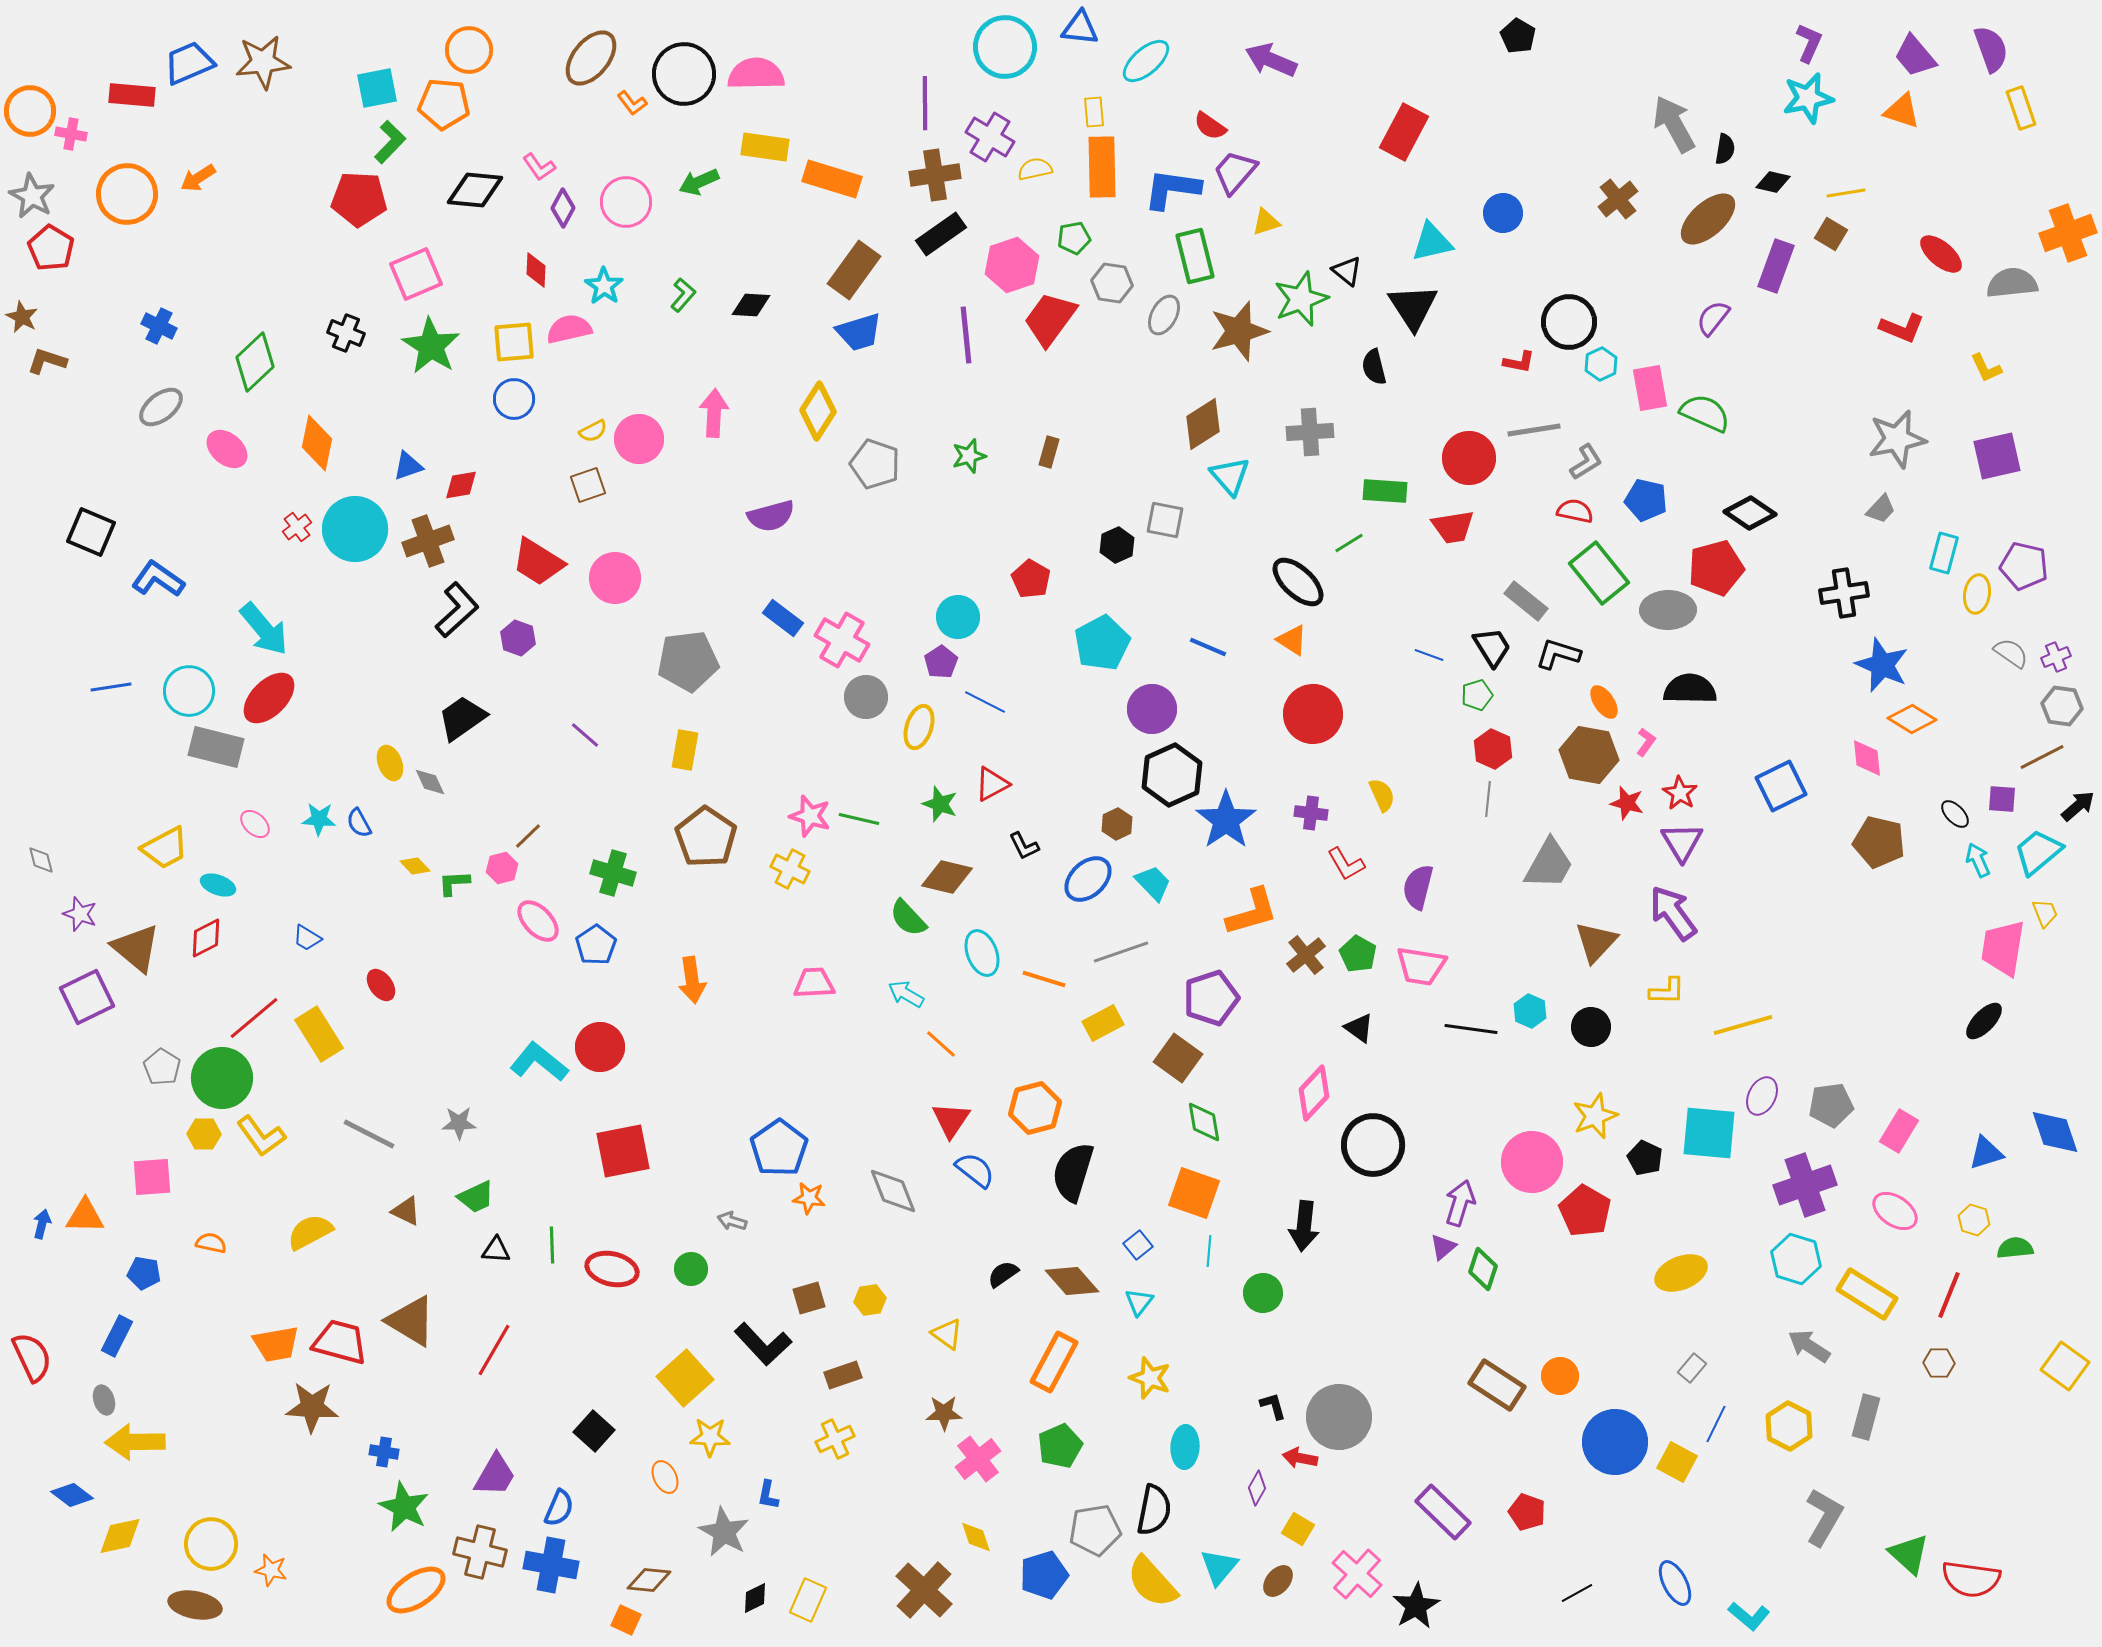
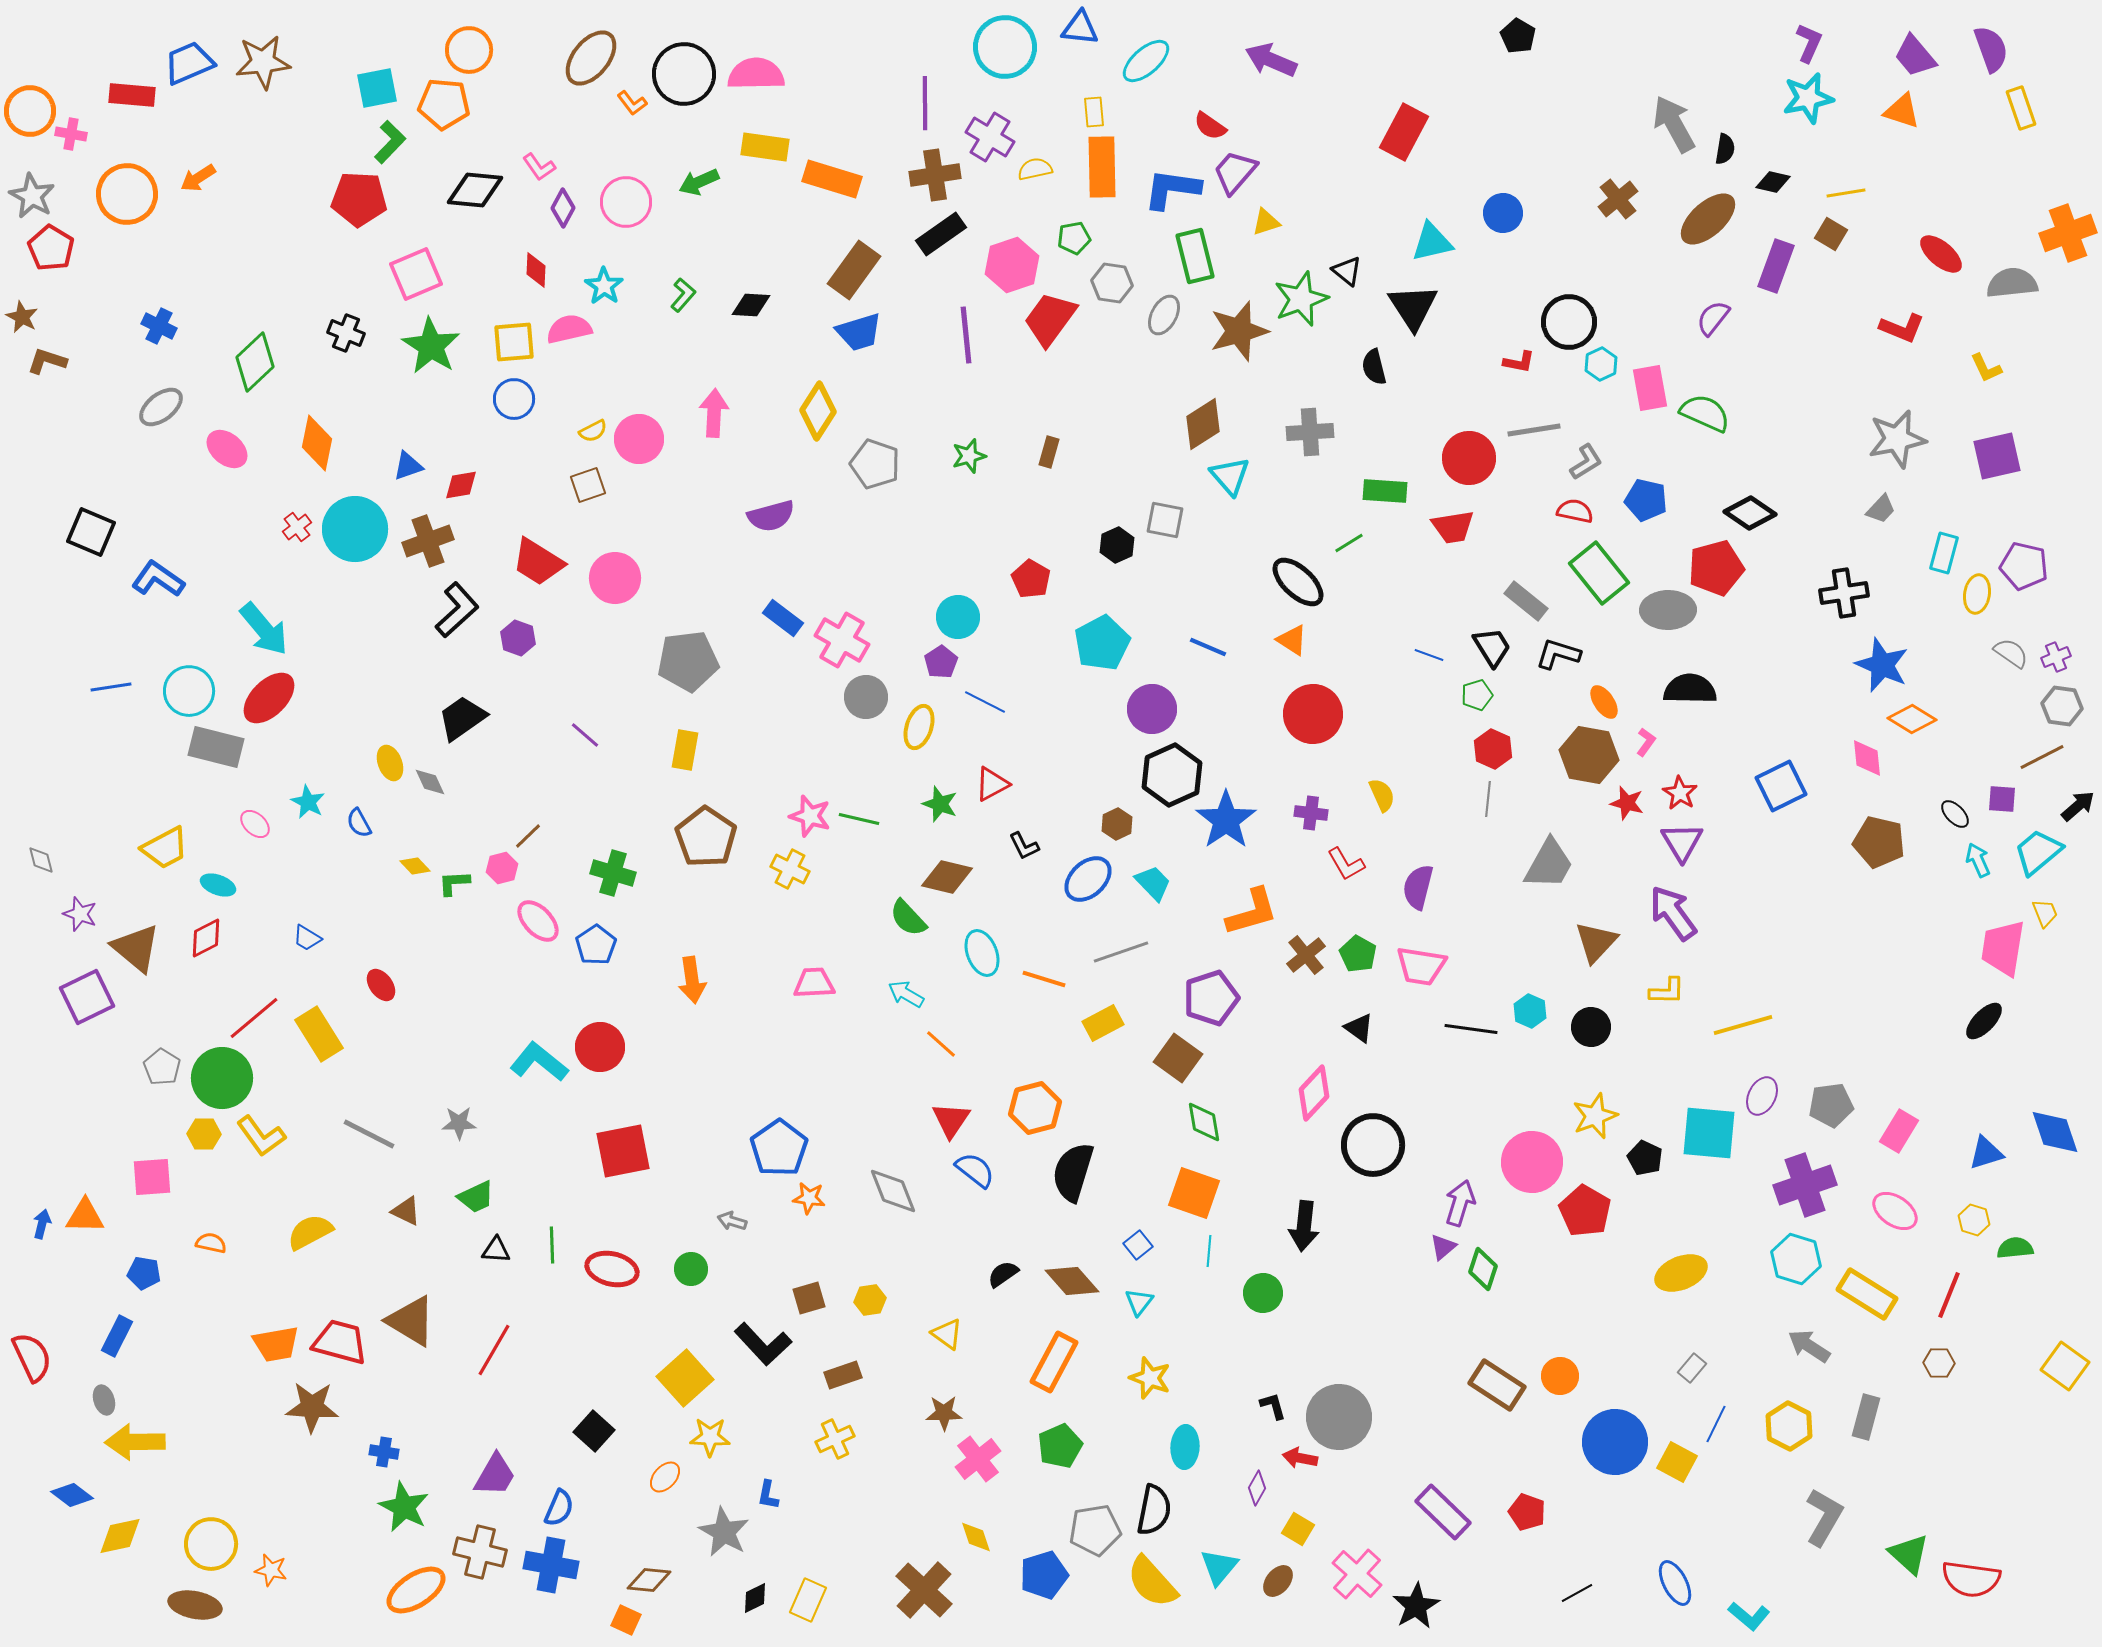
cyan star at (319, 819): moved 11 px left, 17 px up; rotated 24 degrees clockwise
orange ellipse at (665, 1477): rotated 68 degrees clockwise
